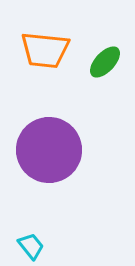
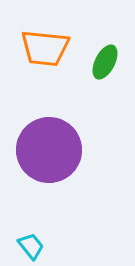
orange trapezoid: moved 2 px up
green ellipse: rotated 16 degrees counterclockwise
